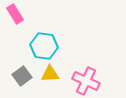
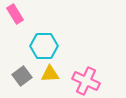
cyan hexagon: rotated 8 degrees counterclockwise
